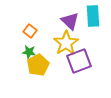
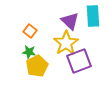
yellow pentagon: moved 1 px left, 1 px down
